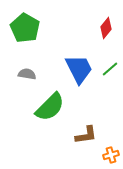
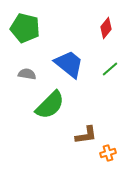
green pentagon: rotated 16 degrees counterclockwise
blue trapezoid: moved 10 px left, 5 px up; rotated 24 degrees counterclockwise
green semicircle: moved 2 px up
orange cross: moved 3 px left, 2 px up
